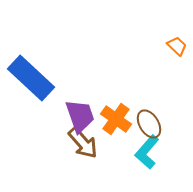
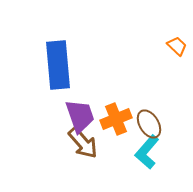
blue rectangle: moved 27 px right, 13 px up; rotated 42 degrees clockwise
orange cross: rotated 32 degrees clockwise
